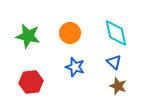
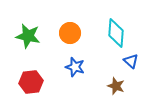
cyan diamond: rotated 16 degrees clockwise
blue triangle: moved 17 px right, 1 px up
brown star: moved 2 px left
